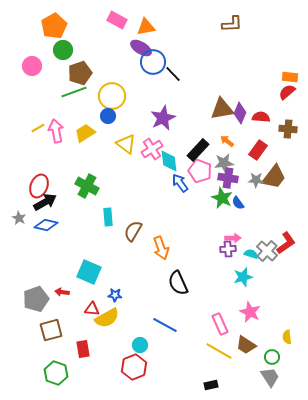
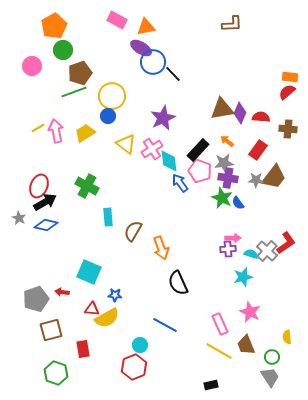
brown trapezoid at (246, 345): rotated 35 degrees clockwise
